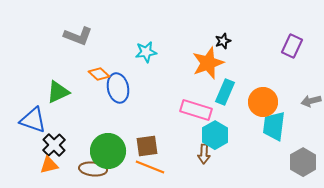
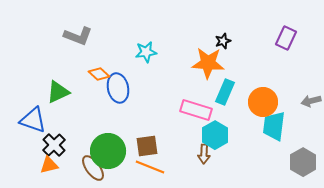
purple rectangle: moved 6 px left, 8 px up
orange star: rotated 24 degrees clockwise
brown ellipse: moved 1 px up; rotated 48 degrees clockwise
